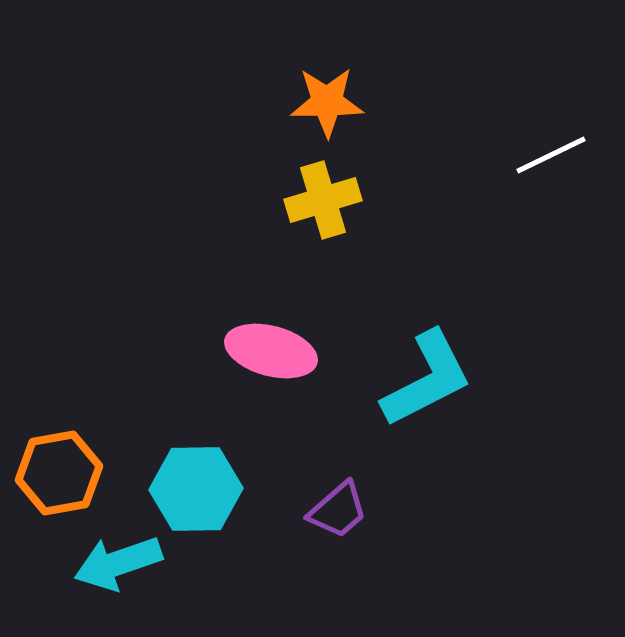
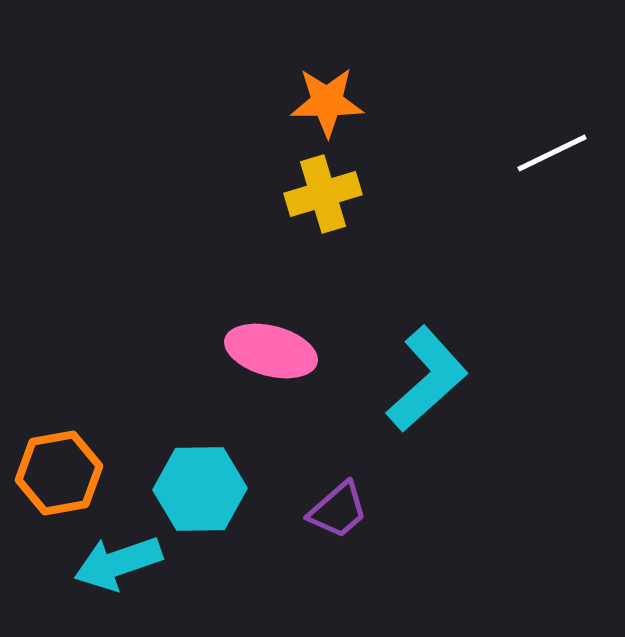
white line: moved 1 px right, 2 px up
yellow cross: moved 6 px up
cyan L-shape: rotated 15 degrees counterclockwise
cyan hexagon: moved 4 px right
